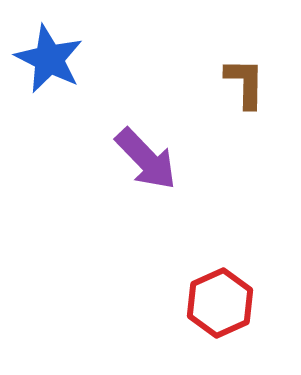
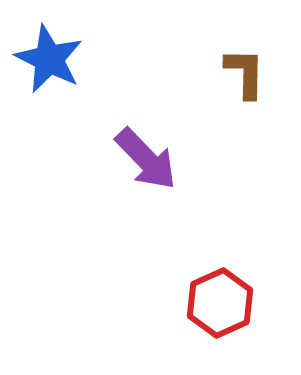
brown L-shape: moved 10 px up
